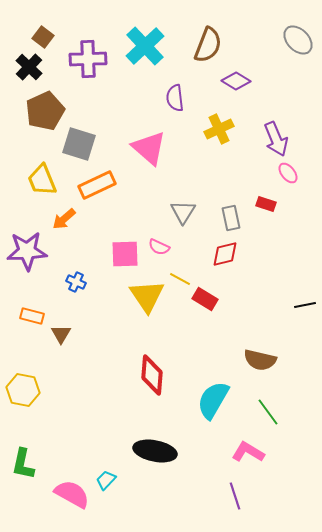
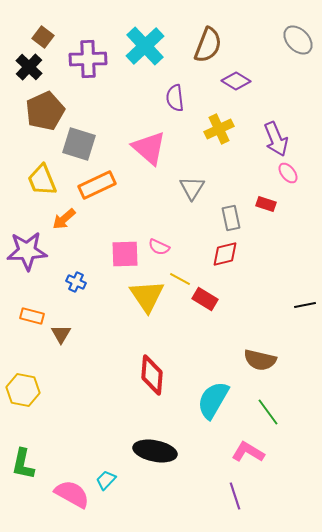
gray triangle at (183, 212): moved 9 px right, 24 px up
